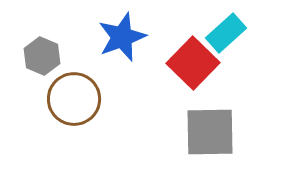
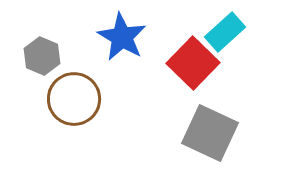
cyan rectangle: moved 1 px left, 1 px up
blue star: rotated 21 degrees counterclockwise
gray square: moved 1 px down; rotated 26 degrees clockwise
